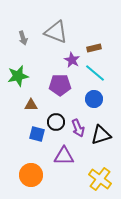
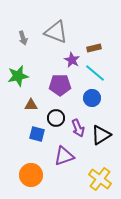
blue circle: moved 2 px left, 1 px up
black circle: moved 4 px up
black triangle: rotated 15 degrees counterclockwise
purple triangle: rotated 20 degrees counterclockwise
